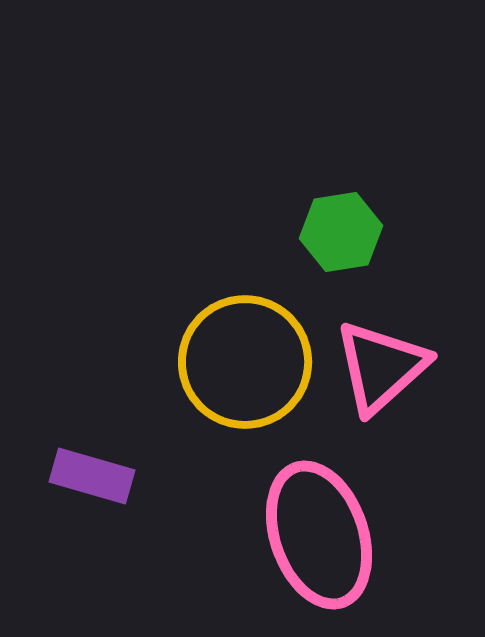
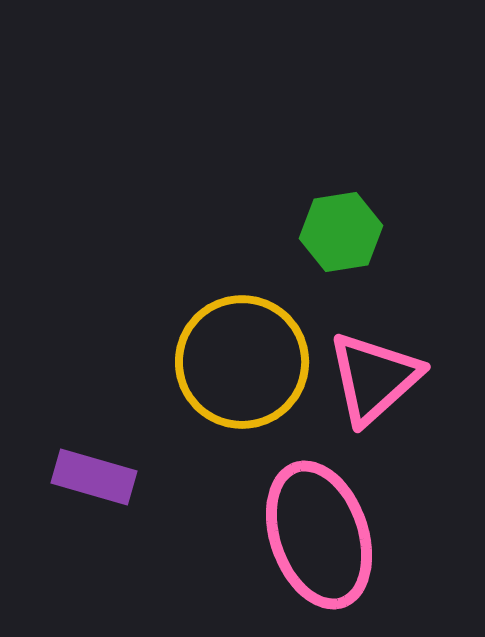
yellow circle: moved 3 px left
pink triangle: moved 7 px left, 11 px down
purple rectangle: moved 2 px right, 1 px down
